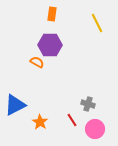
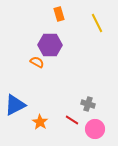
orange rectangle: moved 7 px right; rotated 24 degrees counterclockwise
red line: rotated 24 degrees counterclockwise
